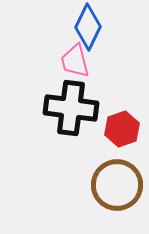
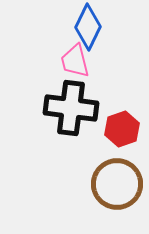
brown circle: moved 1 px up
